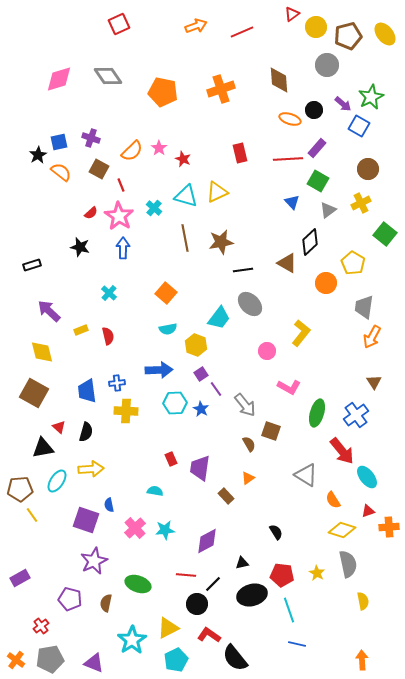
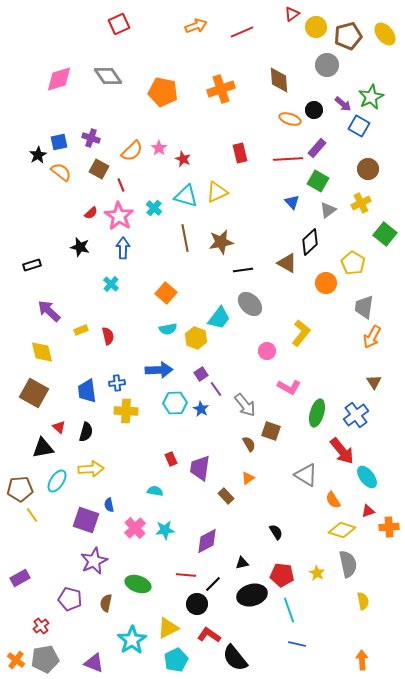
cyan cross at (109, 293): moved 2 px right, 9 px up
yellow hexagon at (196, 345): moved 7 px up
gray pentagon at (50, 659): moved 5 px left
